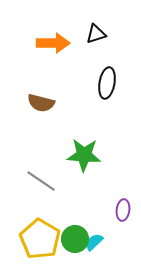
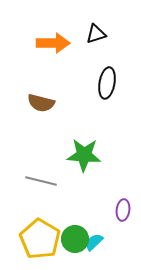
gray line: rotated 20 degrees counterclockwise
